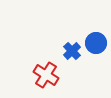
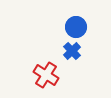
blue circle: moved 20 px left, 16 px up
